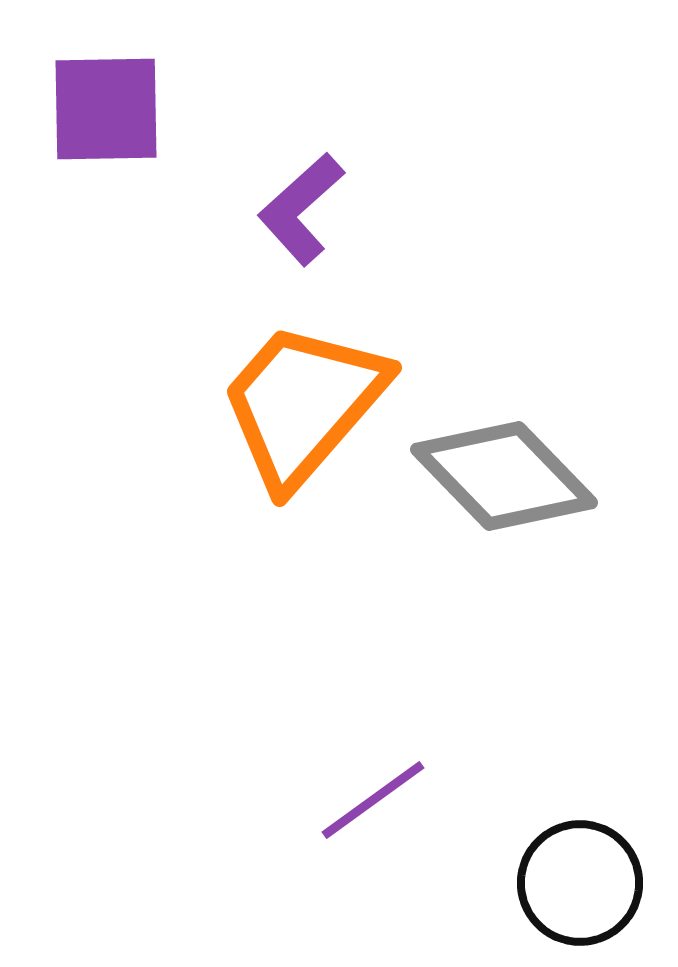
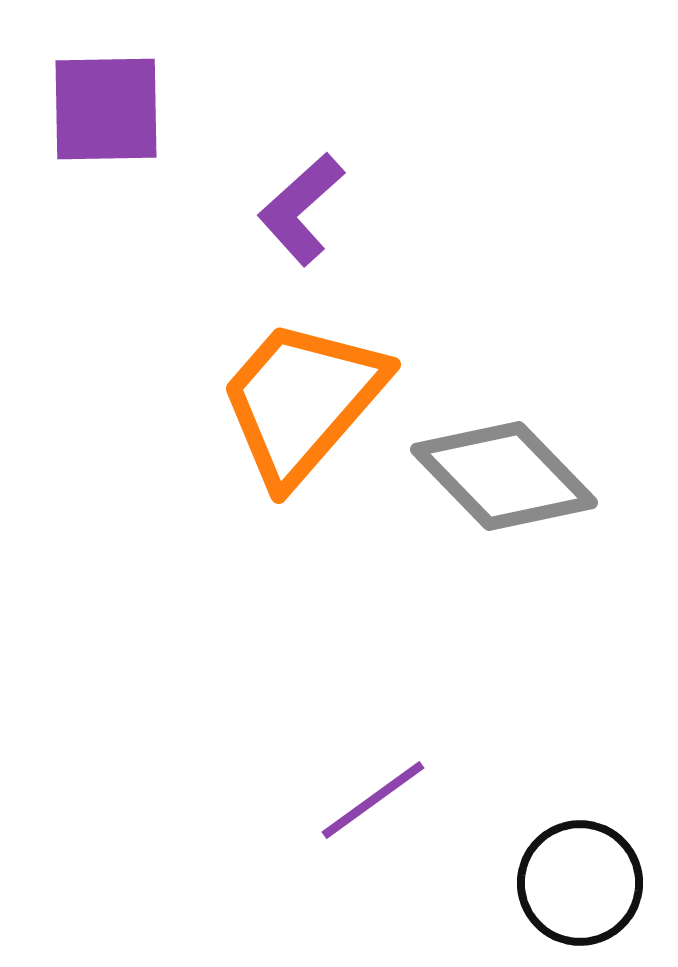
orange trapezoid: moved 1 px left, 3 px up
